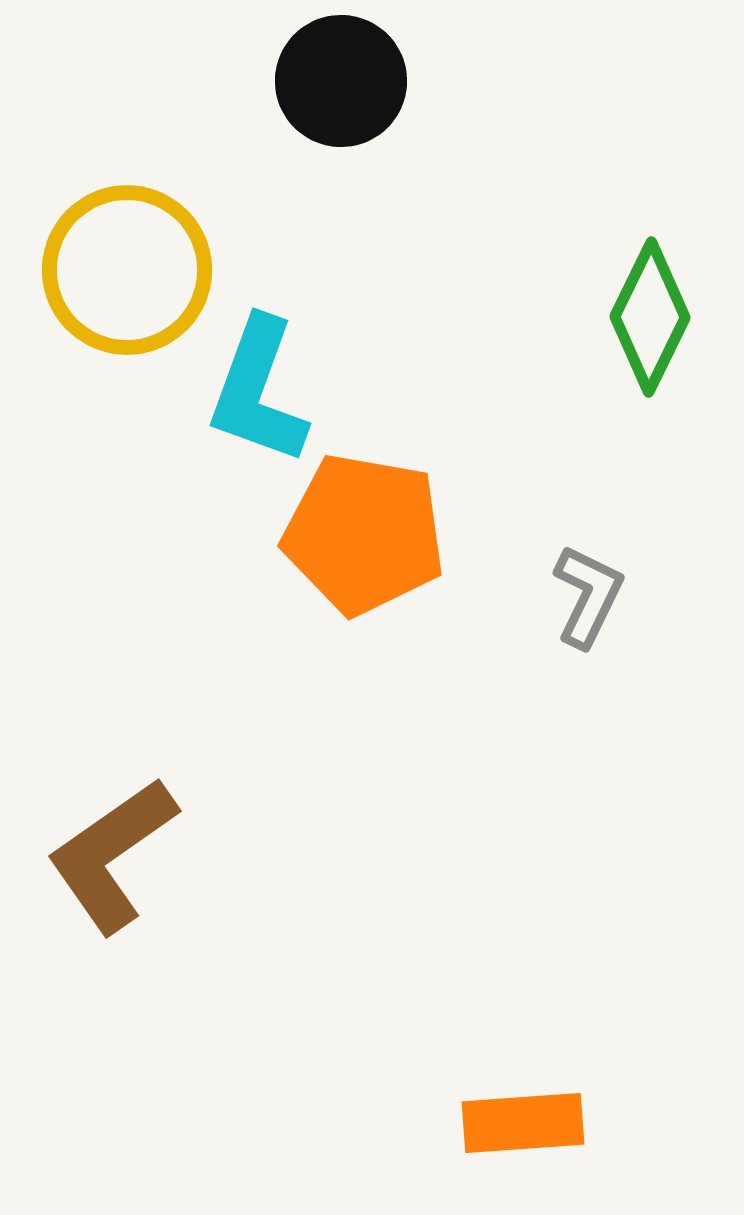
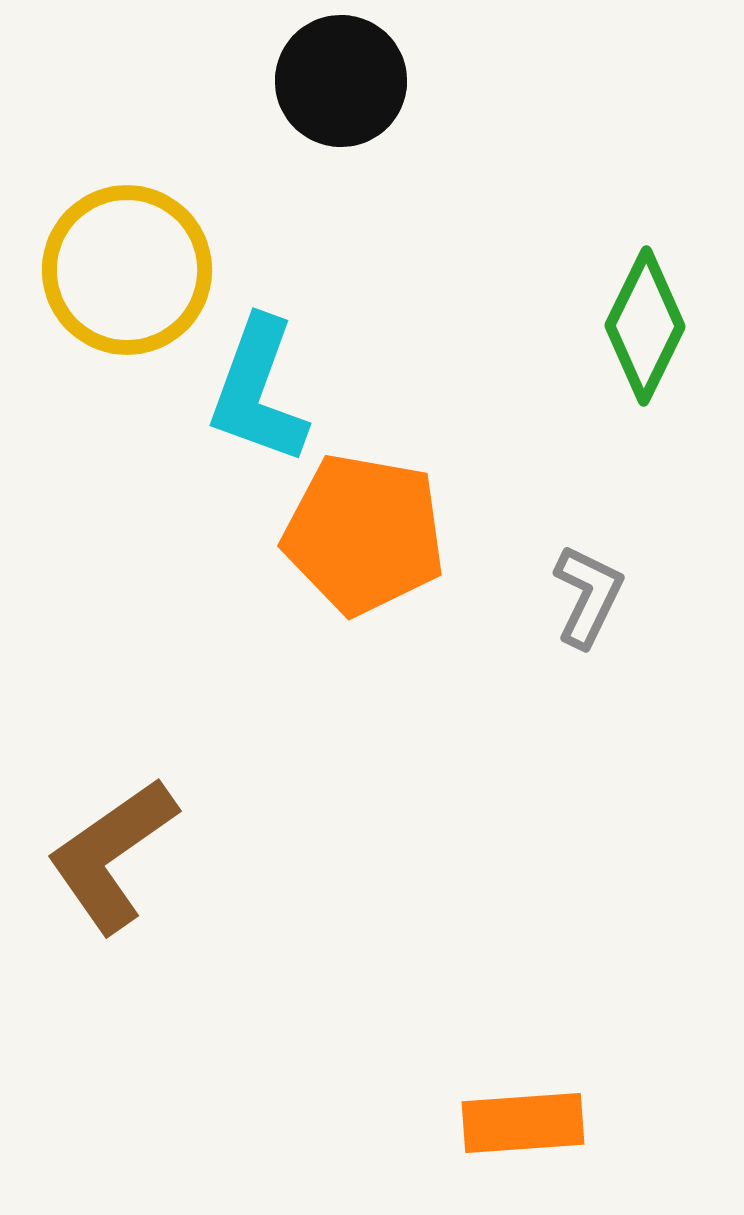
green diamond: moved 5 px left, 9 px down
